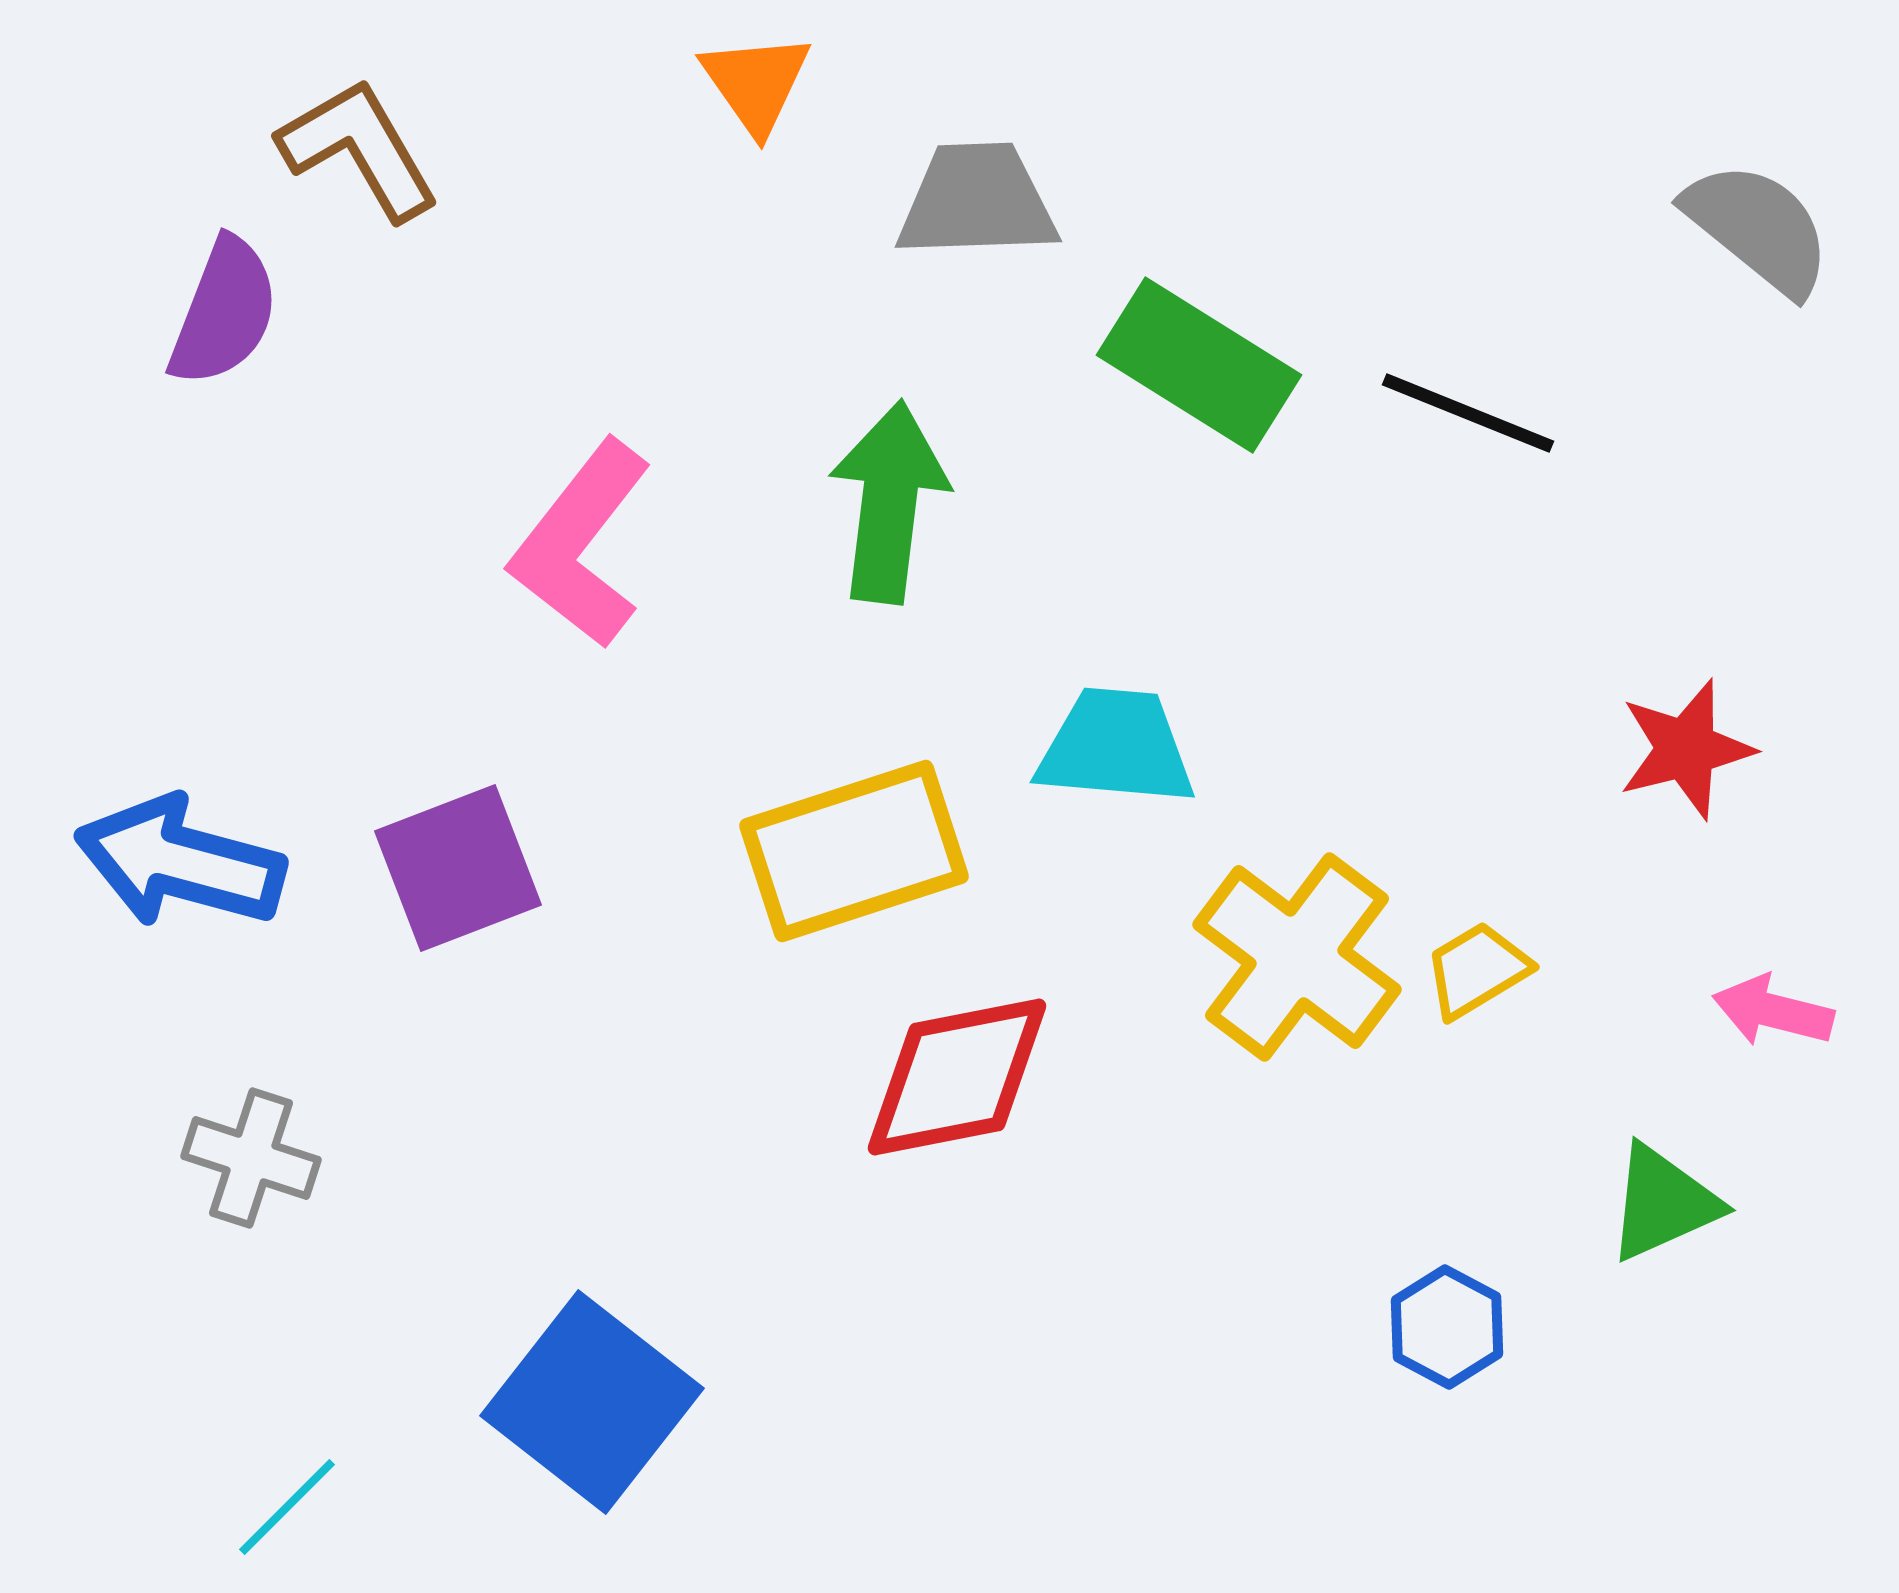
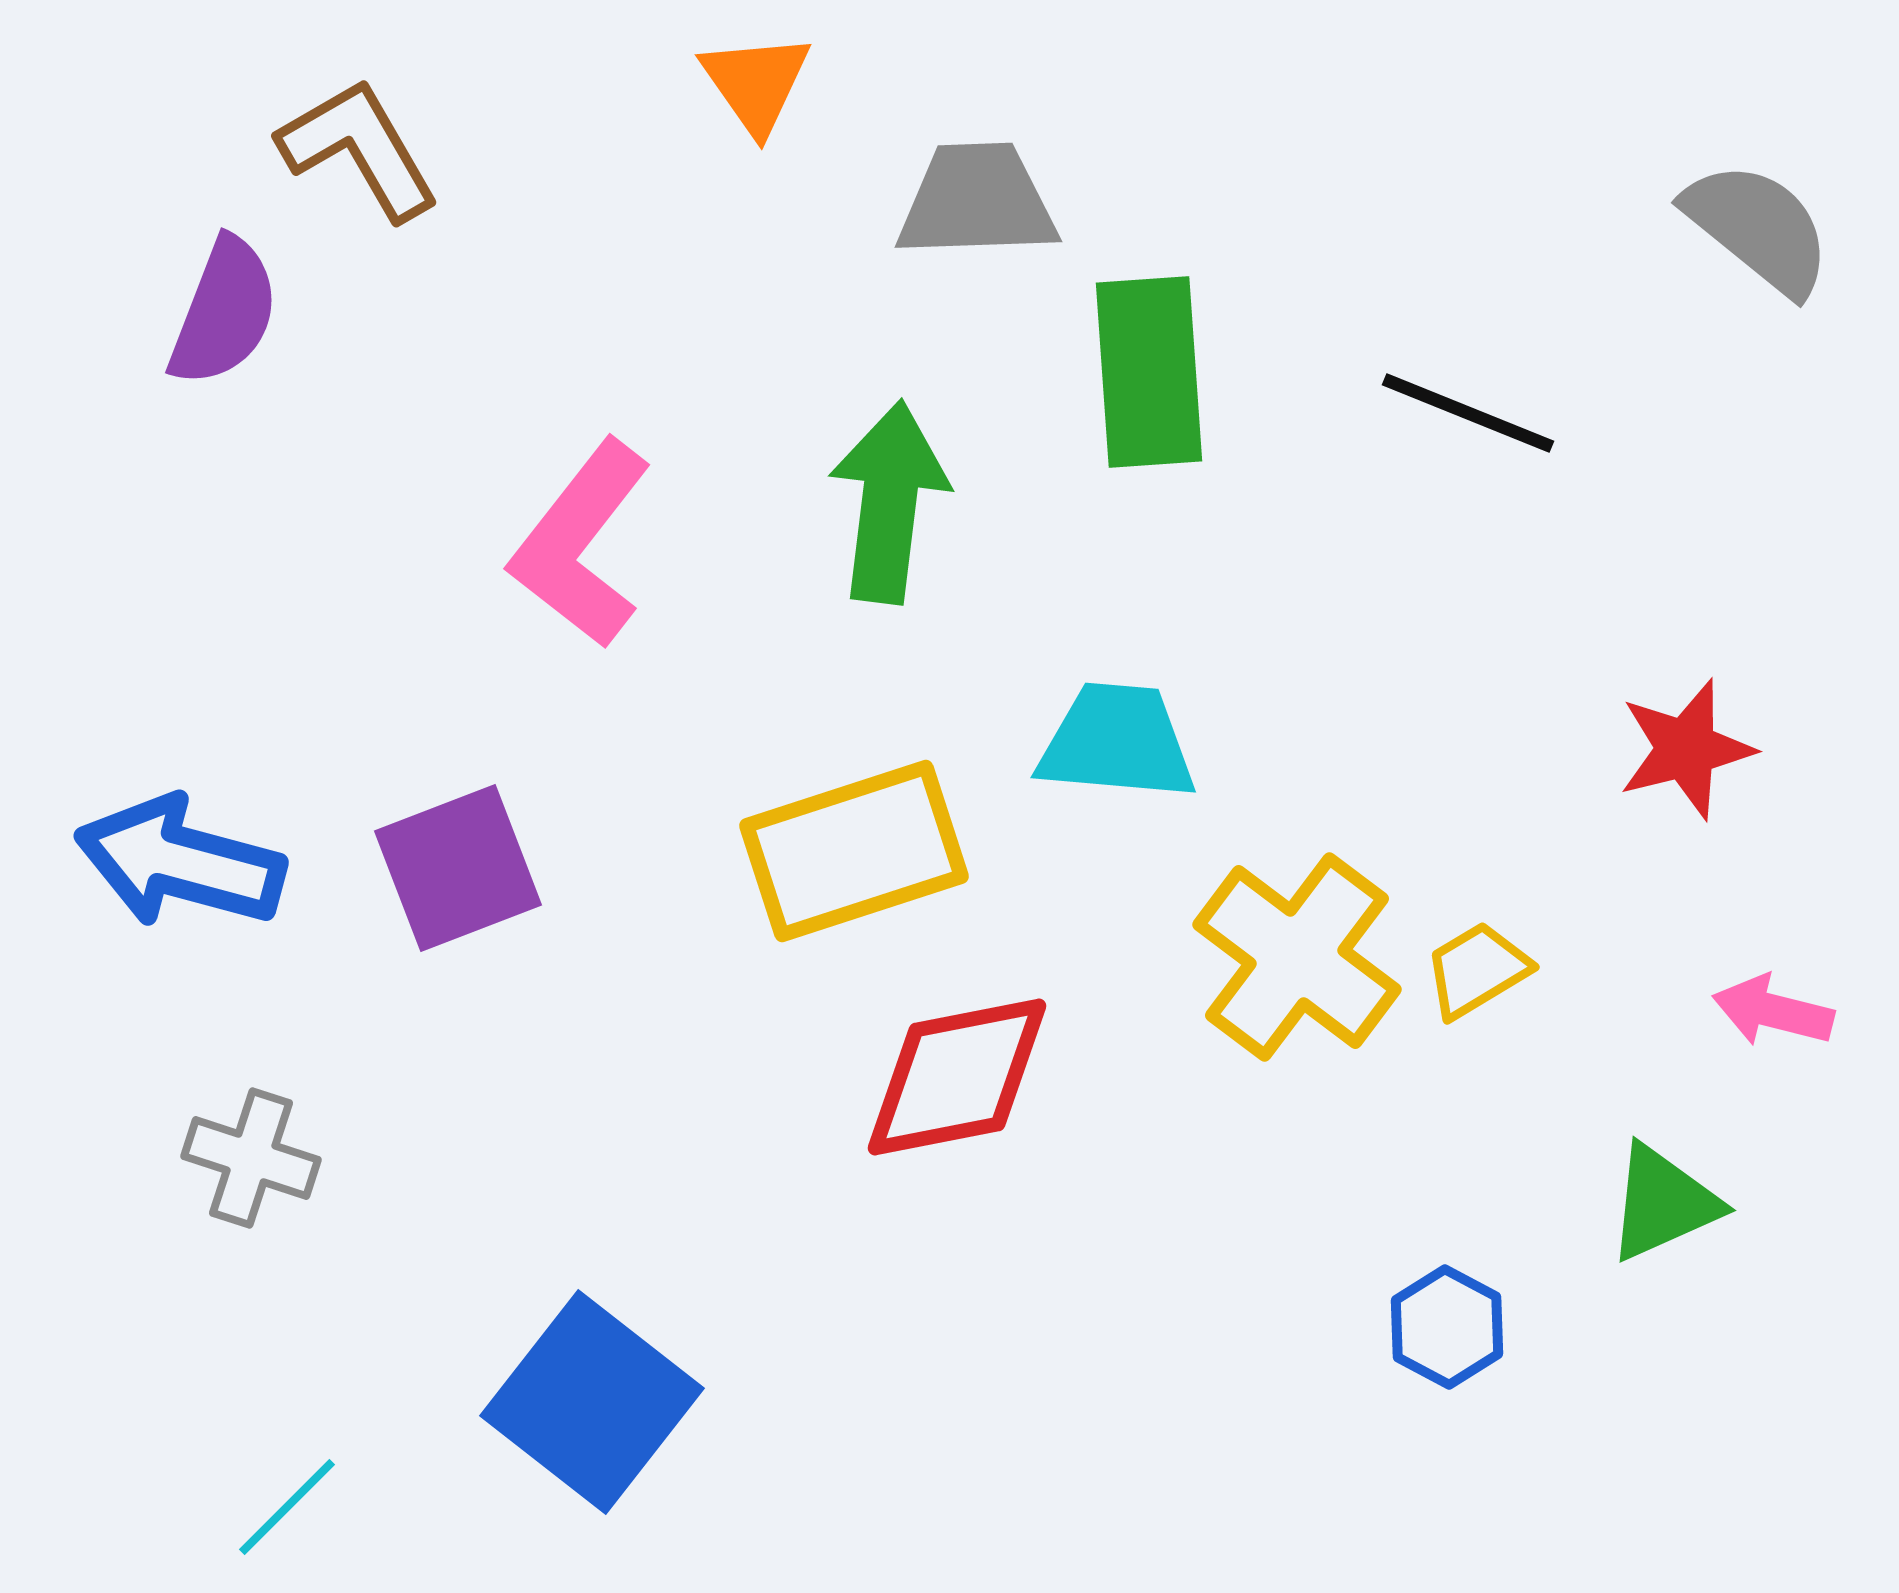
green rectangle: moved 50 px left, 7 px down; rotated 54 degrees clockwise
cyan trapezoid: moved 1 px right, 5 px up
